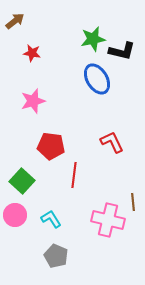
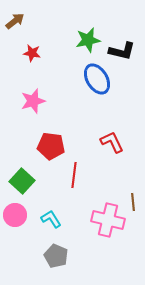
green star: moved 5 px left, 1 px down
